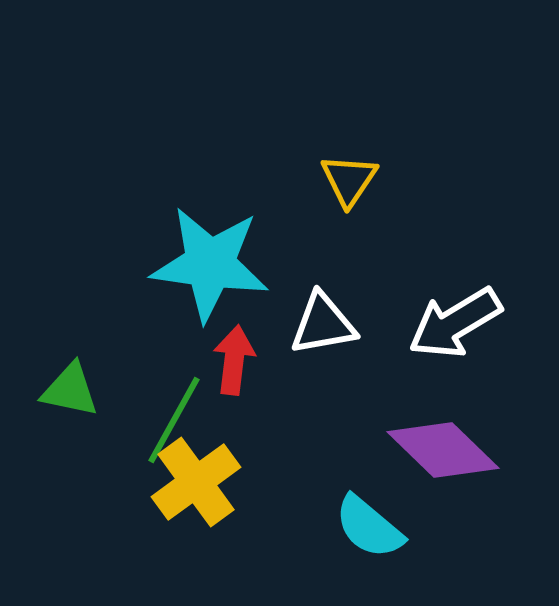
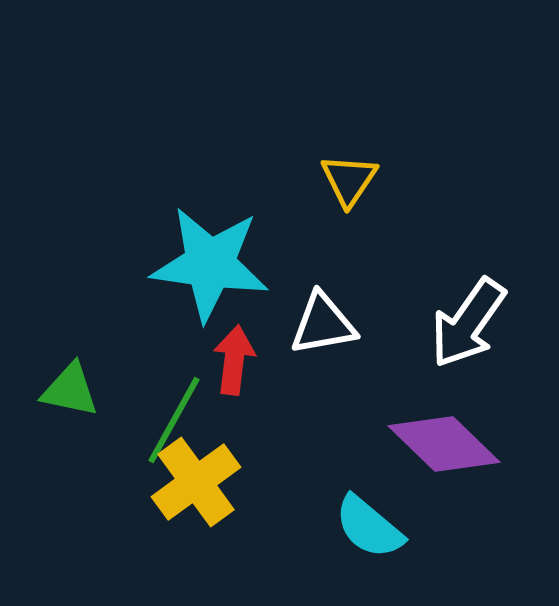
white arrow: moved 13 px right; rotated 24 degrees counterclockwise
purple diamond: moved 1 px right, 6 px up
